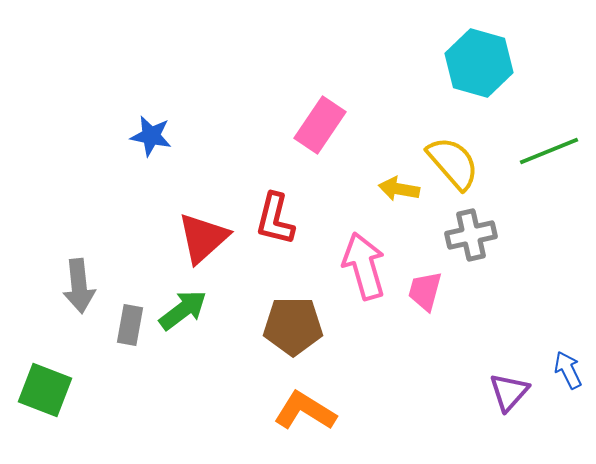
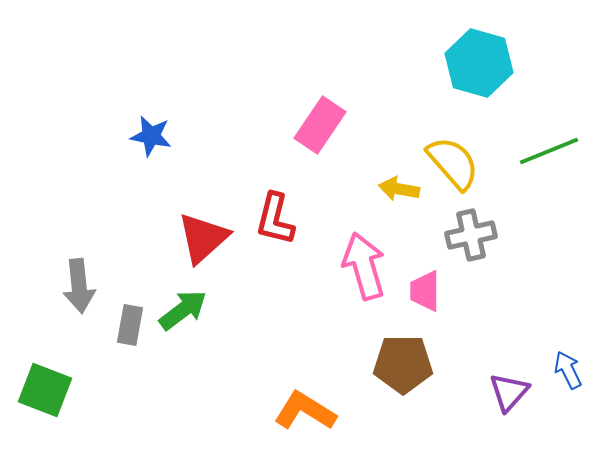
pink trapezoid: rotated 15 degrees counterclockwise
brown pentagon: moved 110 px right, 38 px down
